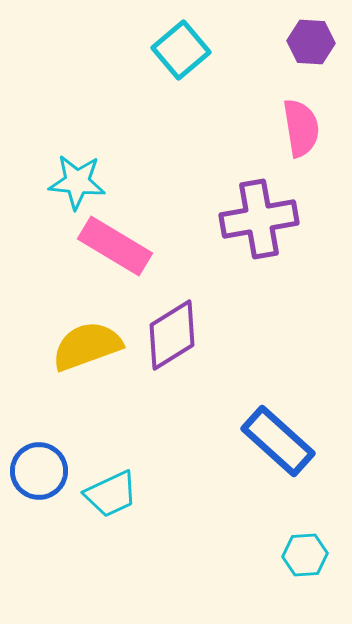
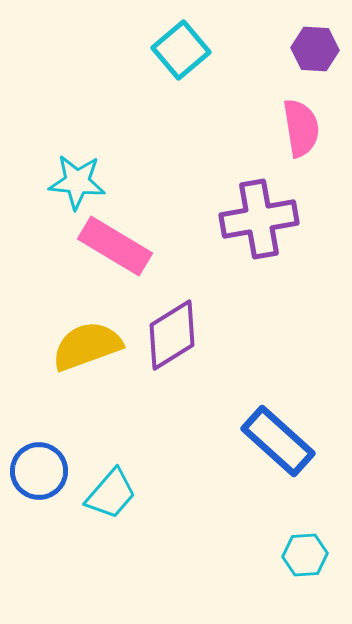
purple hexagon: moved 4 px right, 7 px down
cyan trapezoid: rotated 24 degrees counterclockwise
